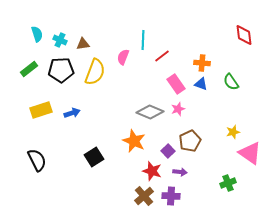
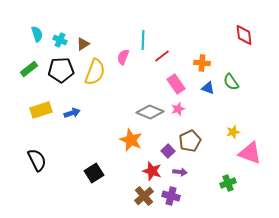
brown triangle: rotated 24 degrees counterclockwise
blue triangle: moved 7 px right, 4 px down
orange star: moved 3 px left, 1 px up
pink triangle: rotated 15 degrees counterclockwise
black square: moved 16 px down
purple cross: rotated 12 degrees clockwise
